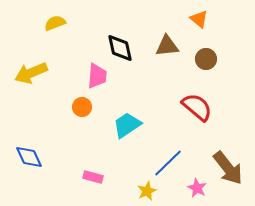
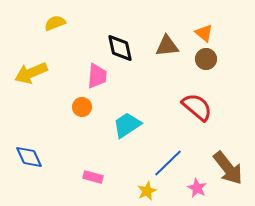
orange triangle: moved 5 px right, 14 px down
